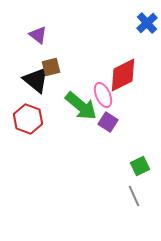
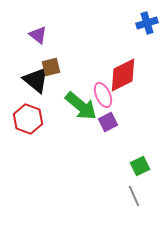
blue cross: rotated 25 degrees clockwise
purple square: rotated 30 degrees clockwise
